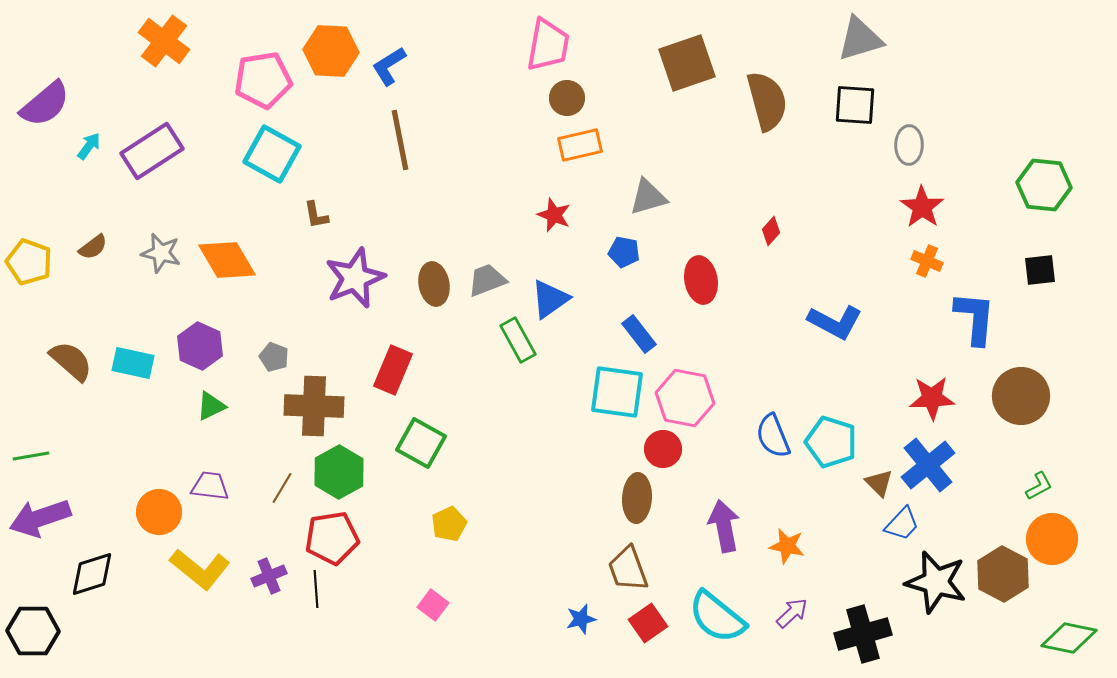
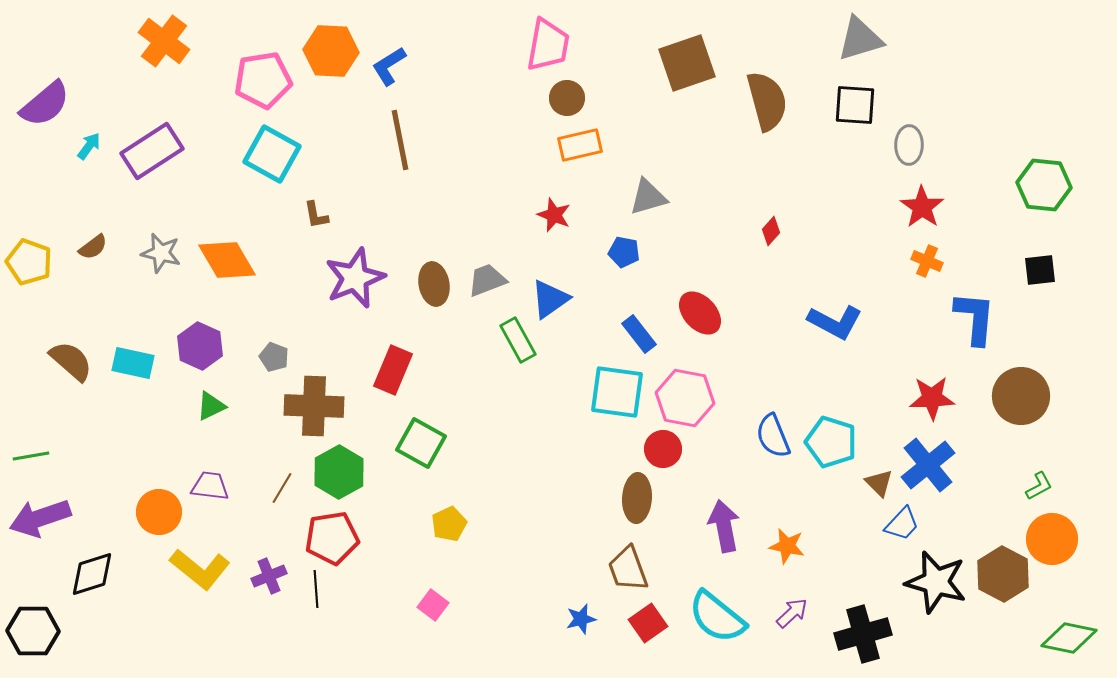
red ellipse at (701, 280): moved 1 px left, 33 px down; rotated 33 degrees counterclockwise
